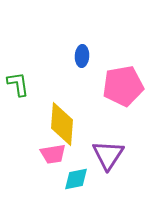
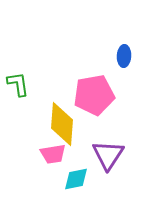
blue ellipse: moved 42 px right
pink pentagon: moved 29 px left, 9 px down
